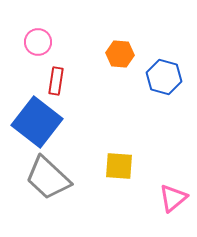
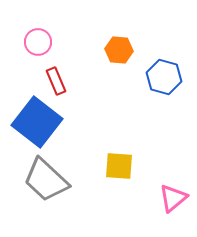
orange hexagon: moved 1 px left, 4 px up
red rectangle: rotated 32 degrees counterclockwise
gray trapezoid: moved 2 px left, 2 px down
